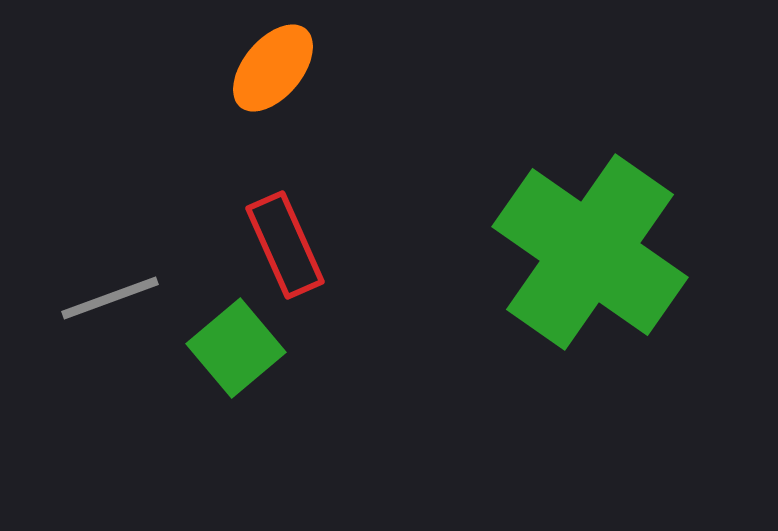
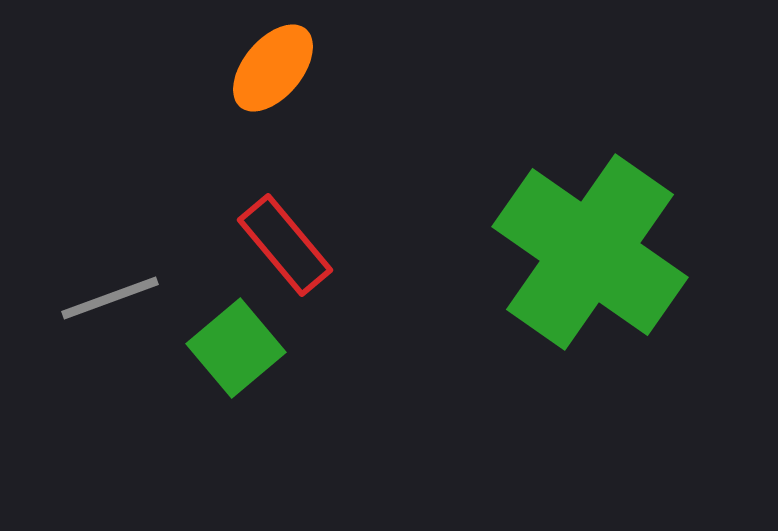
red rectangle: rotated 16 degrees counterclockwise
